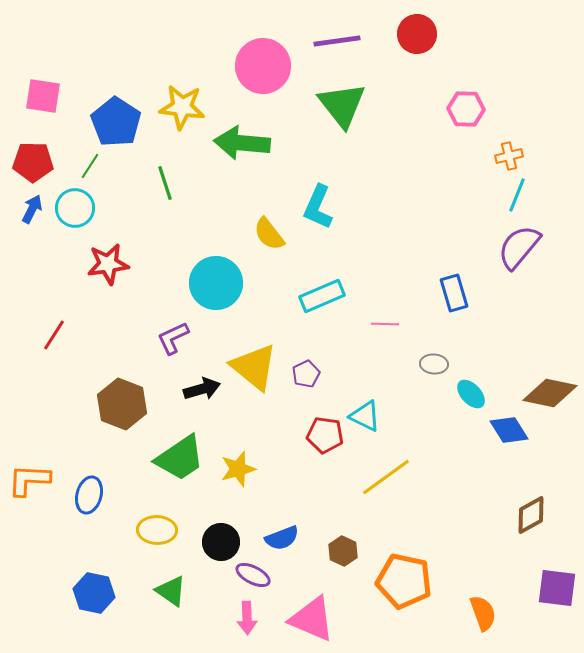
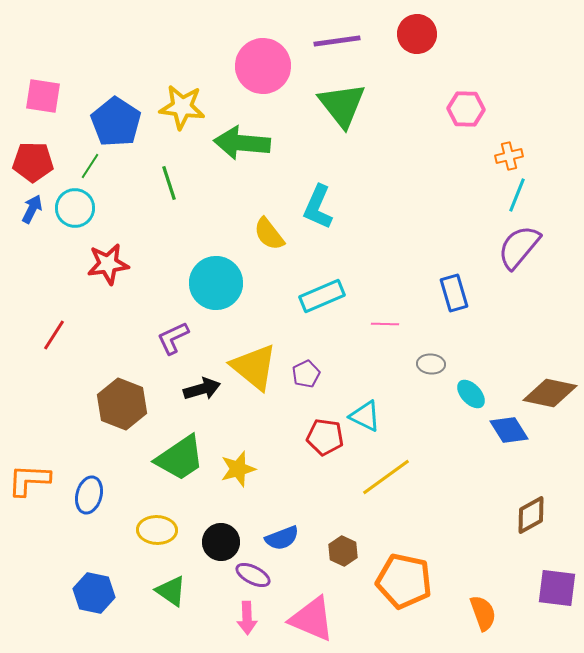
green line at (165, 183): moved 4 px right
gray ellipse at (434, 364): moved 3 px left
red pentagon at (325, 435): moved 2 px down
